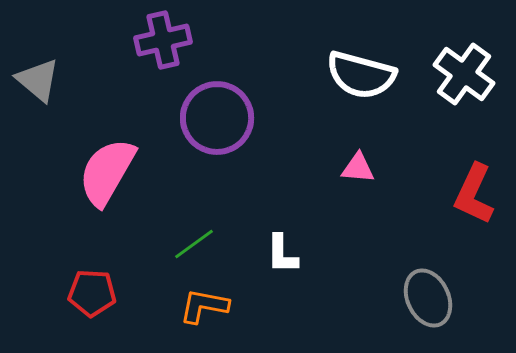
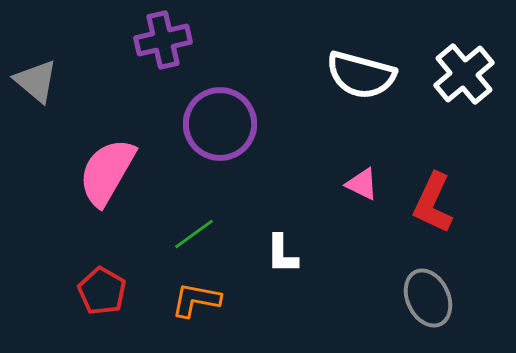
white cross: rotated 14 degrees clockwise
gray triangle: moved 2 px left, 1 px down
purple circle: moved 3 px right, 6 px down
pink triangle: moved 4 px right, 16 px down; rotated 21 degrees clockwise
red L-shape: moved 41 px left, 9 px down
green line: moved 10 px up
red pentagon: moved 10 px right, 2 px up; rotated 27 degrees clockwise
orange L-shape: moved 8 px left, 6 px up
